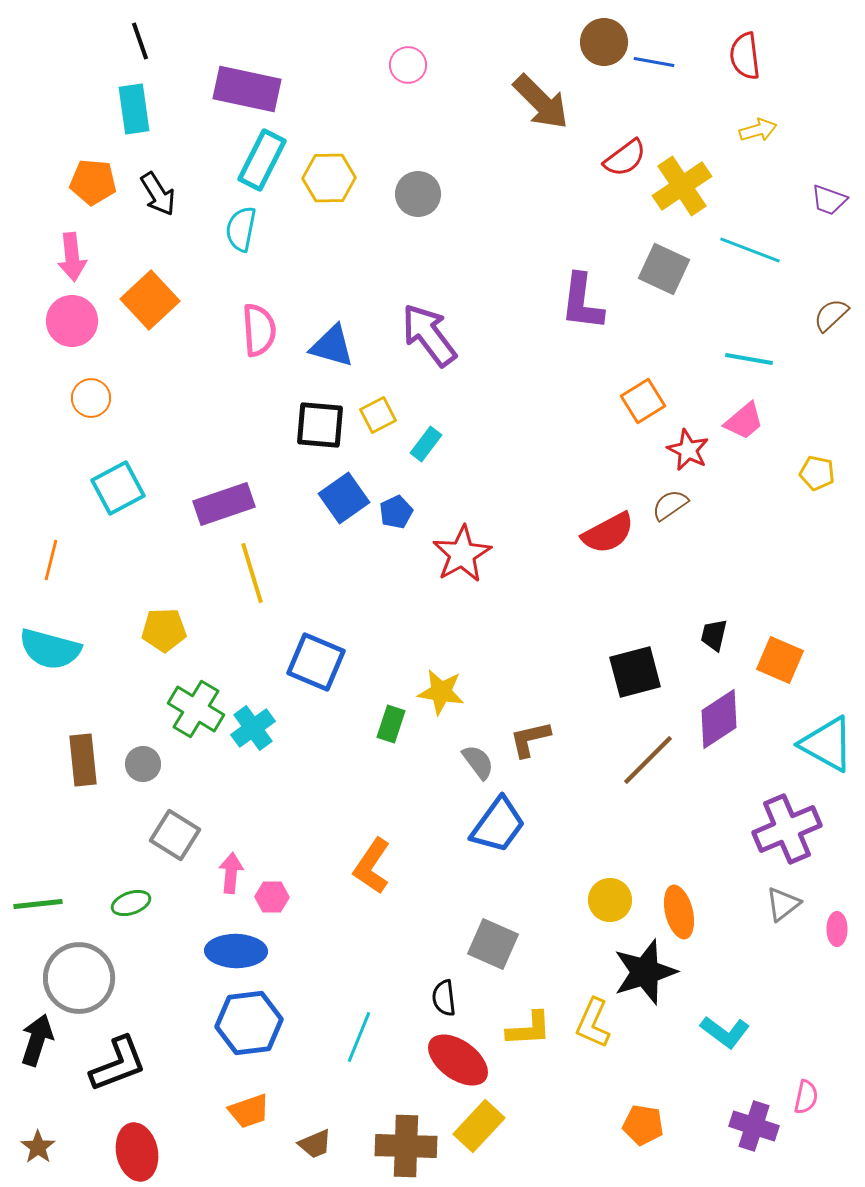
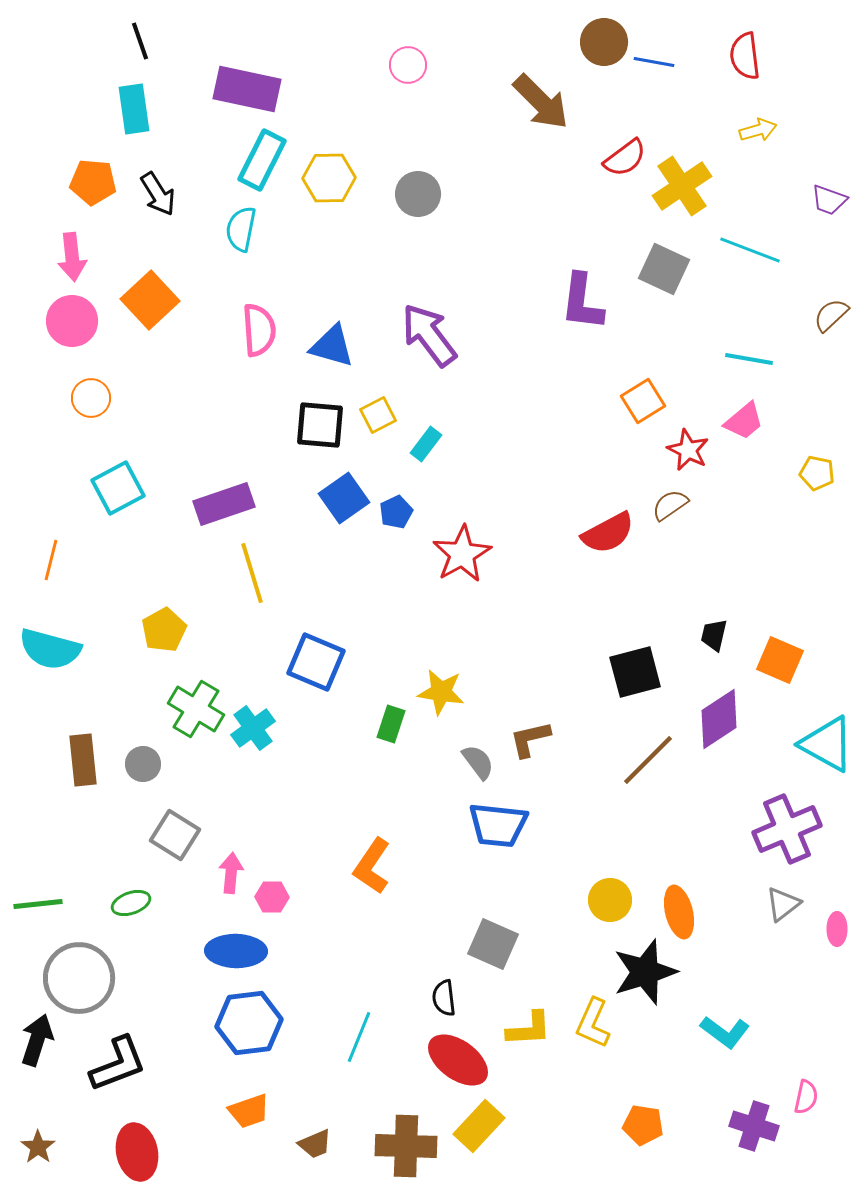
yellow pentagon at (164, 630): rotated 27 degrees counterclockwise
blue trapezoid at (498, 825): rotated 60 degrees clockwise
